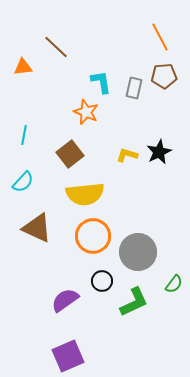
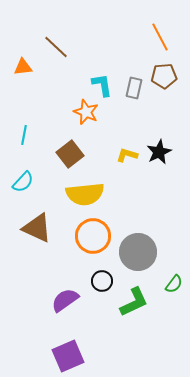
cyan L-shape: moved 1 px right, 3 px down
